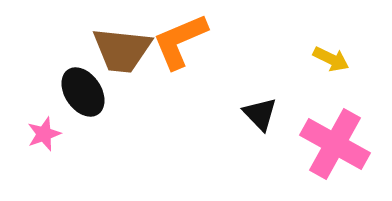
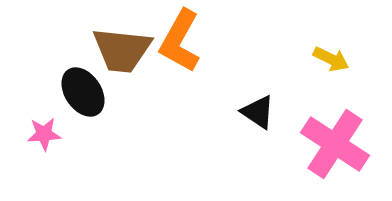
orange L-shape: rotated 38 degrees counterclockwise
black triangle: moved 2 px left, 2 px up; rotated 12 degrees counterclockwise
pink star: rotated 16 degrees clockwise
pink cross: rotated 4 degrees clockwise
